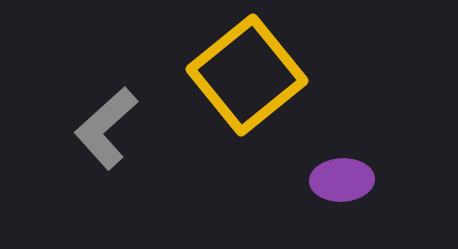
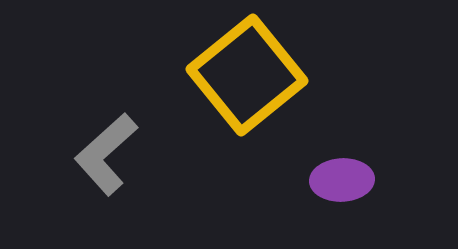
gray L-shape: moved 26 px down
